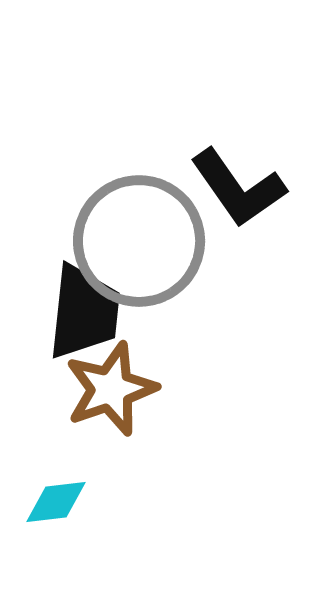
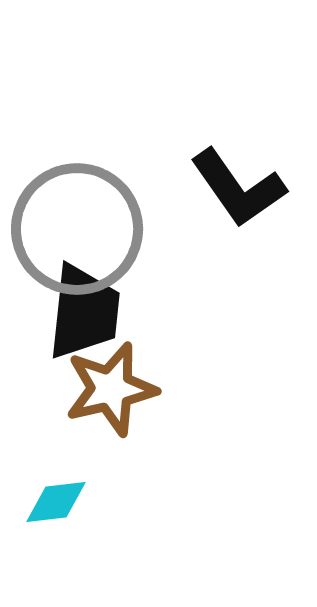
gray circle: moved 62 px left, 12 px up
brown star: rotated 6 degrees clockwise
